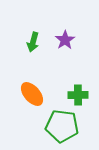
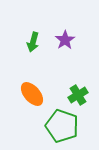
green cross: rotated 30 degrees counterclockwise
green pentagon: rotated 12 degrees clockwise
